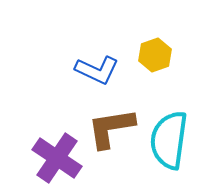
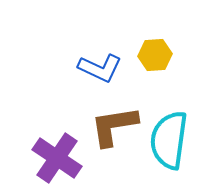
yellow hexagon: rotated 16 degrees clockwise
blue L-shape: moved 3 px right, 2 px up
brown L-shape: moved 3 px right, 2 px up
